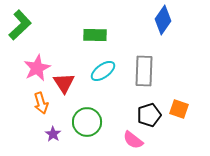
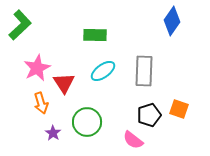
blue diamond: moved 9 px right, 1 px down
purple star: moved 1 px up
